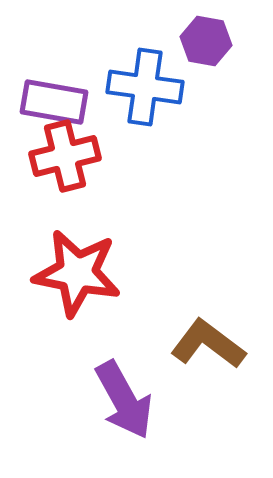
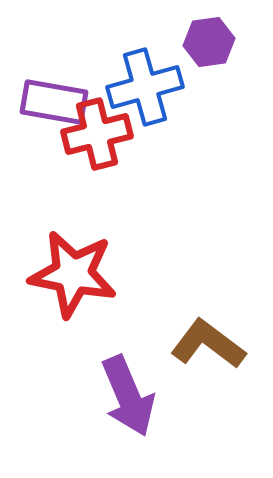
purple hexagon: moved 3 px right, 1 px down; rotated 18 degrees counterclockwise
blue cross: rotated 24 degrees counterclockwise
red cross: moved 32 px right, 22 px up
red star: moved 4 px left, 1 px down
purple arrow: moved 4 px right, 4 px up; rotated 6 degrees clockwise
